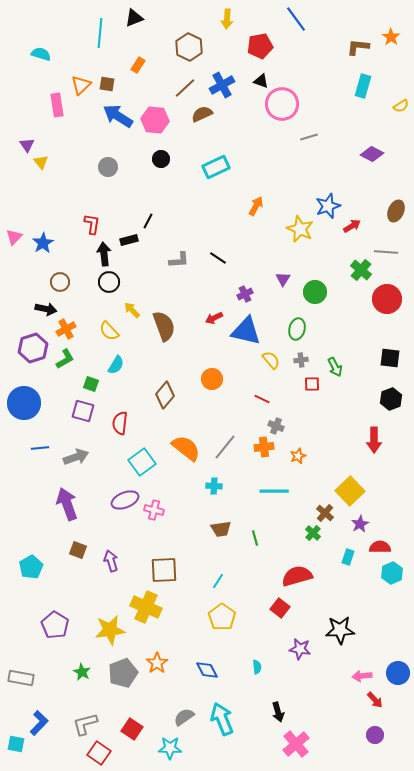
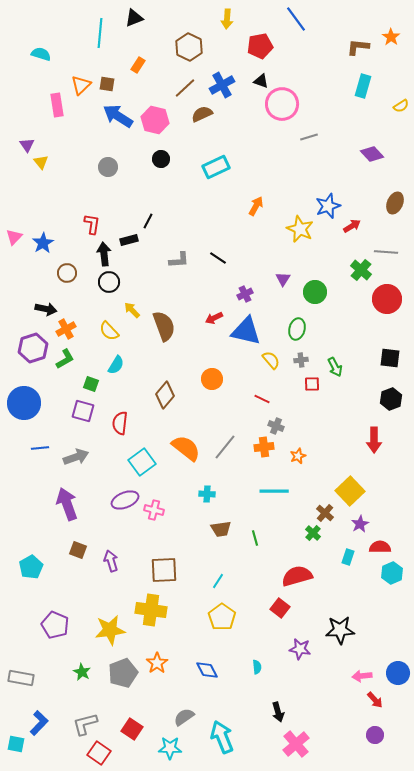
pink hexagon at (155, 120): rotated 8 degrees clockwise
purple diamond at (372, 154): rotated 20 degrees clockwise
brown ellipse at (396, 211): moved 1 px left, 8 px up
brown circle at (60, 282): moved 7 px right, 9 px up
cyan cross at (214, 486): moved 7 px left, 8 px down
yellow cross at (146, 607): moved 5 px right, 3 px down; rotated 16 degrees counterclockwise
purple pentagon at (55, 625): rotated 8 degrees counterclockwise
cyan arrow at (222, 719): moved 18 px down
